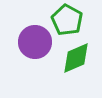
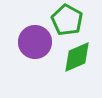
green diamond: moved 1 px right, 1 px up
